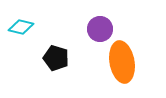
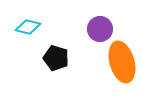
cyan diamond: moved 7 px right
orange ellipse: rotated 6 degrees counterclockwise
